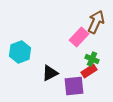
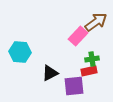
brown arrow: rotated 30 degrees clockwise
pink rectangle: moved 1 px left, 1 px up
cyan hexagon: rotated 25 degrees clockwise
green cross: rotated 32 degrees counterclockwise
red rectangle: rotated 21 degrees clockwise
